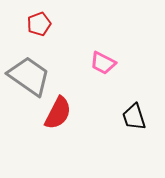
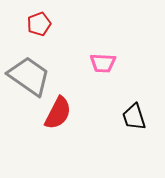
pink trapezoid: rotated 24 degrees counterclockwise
